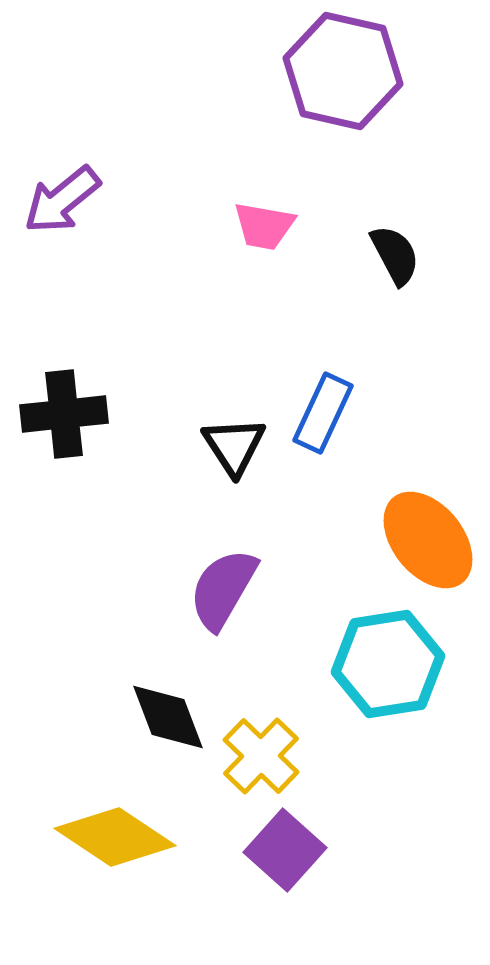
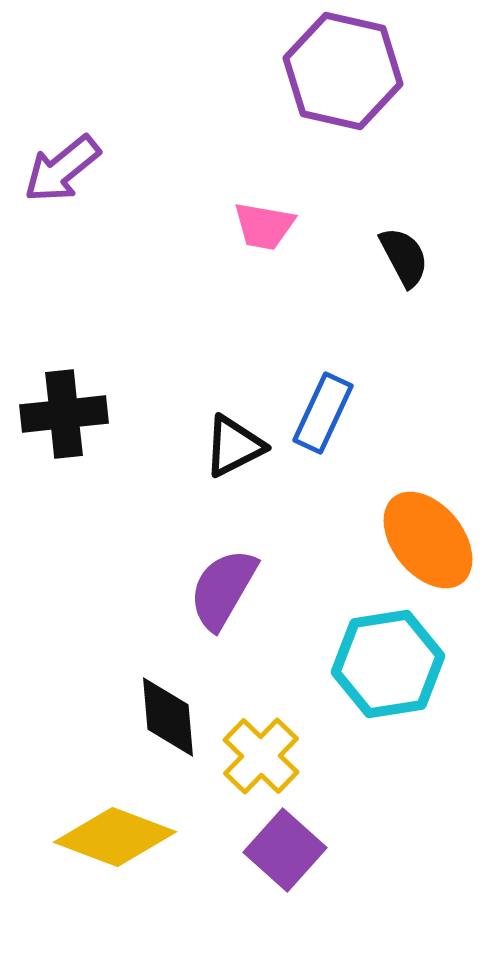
purple arrow: moved 31 px up
black semicircle: moved 9 px right, 2 px down
black triangle: rotated 36 degrees clockwise
black diamond: rotated 16 degrees clockwise
yellow diamond: rotated 13 degrees counterclockwise
